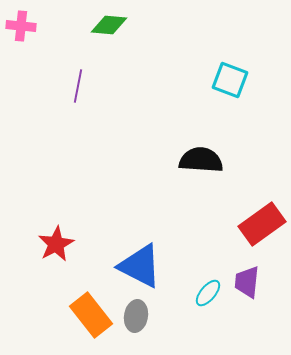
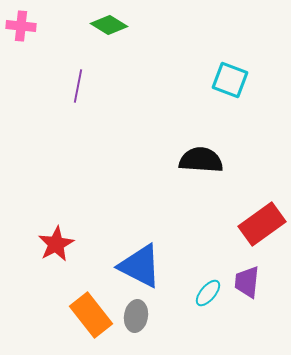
green diamond: rotated 27 degrees clockwise
